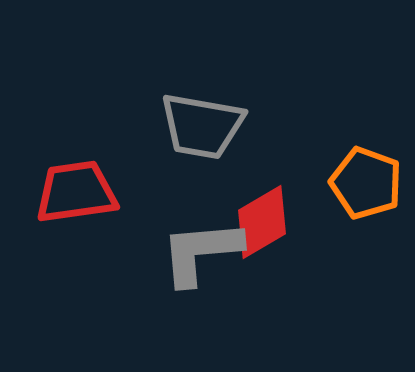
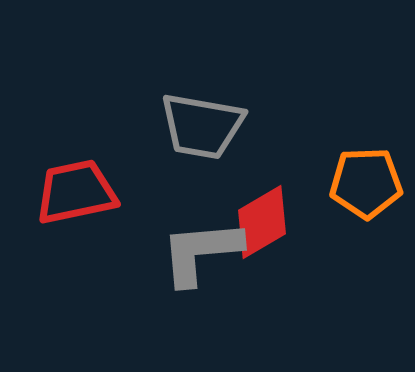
orange pentagon: rotated 22 degrees counterclockwise
red trapezoid: rotated 4 degrees counterclockwise
